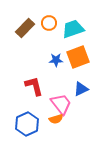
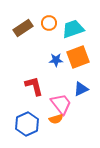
brown rectangle: moved 2 px left; rotated 12 degrees clockwise
